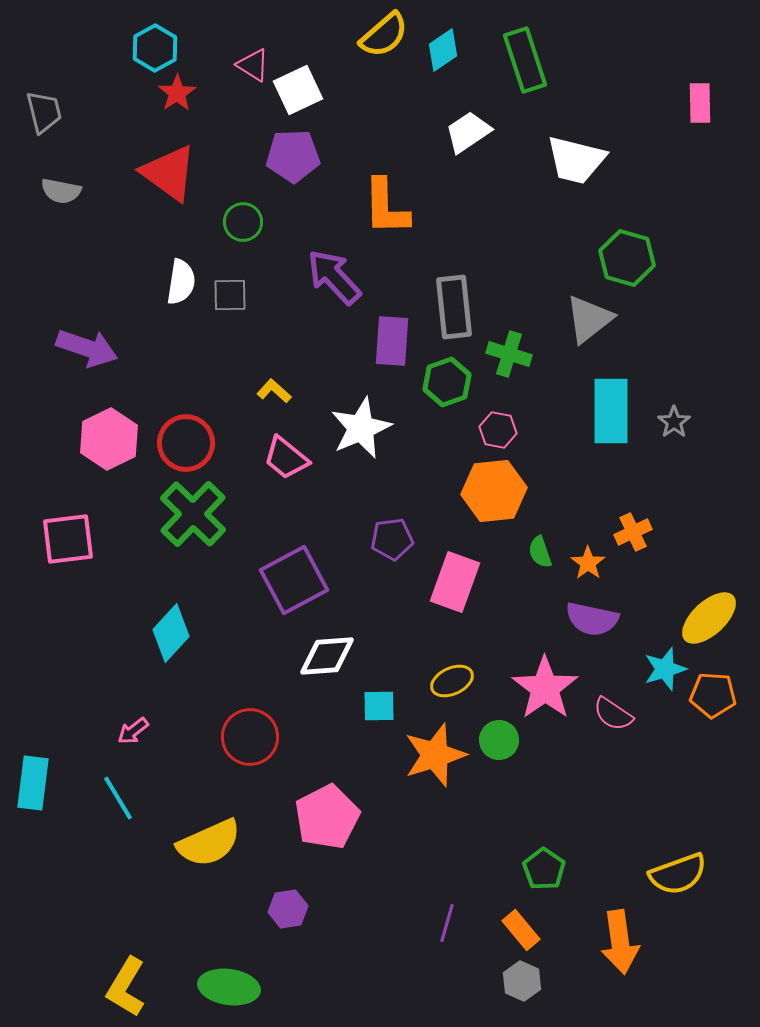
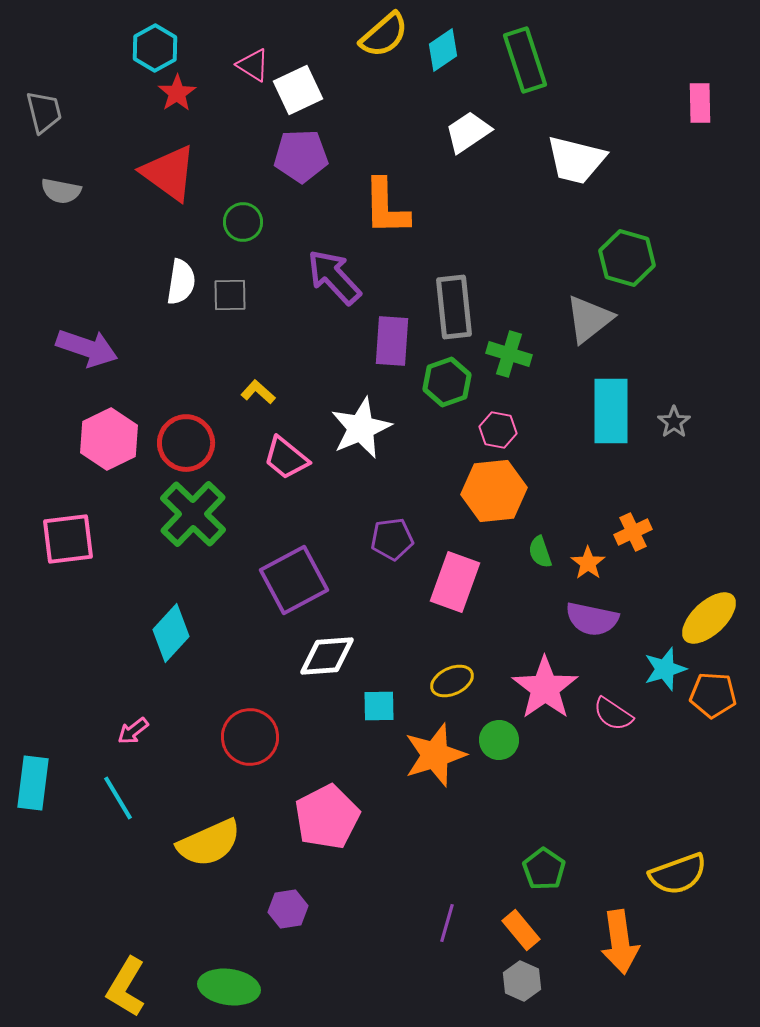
purple pentagon at (293, 156): moved 8 px right
yellow L-shape at (274, 391): moved 16 px left, 1 px down
